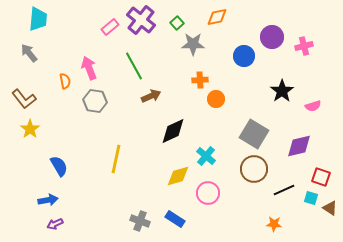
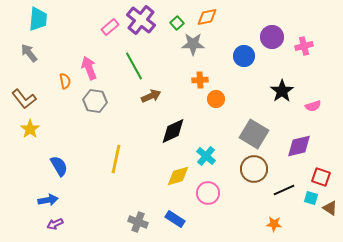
orange diamond: moved 10 px left
gray cross: moved 2 px left, 1 px down
